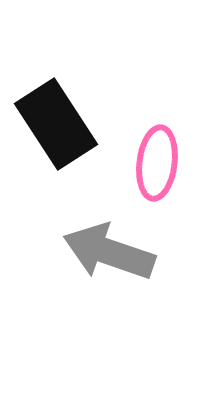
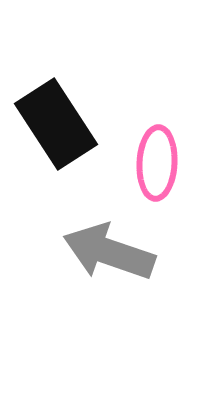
pink ellipse: rotated 4 degrees counterclockwise
